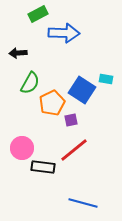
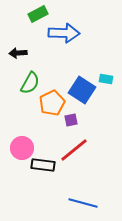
black rectangle: moved 2 px up
